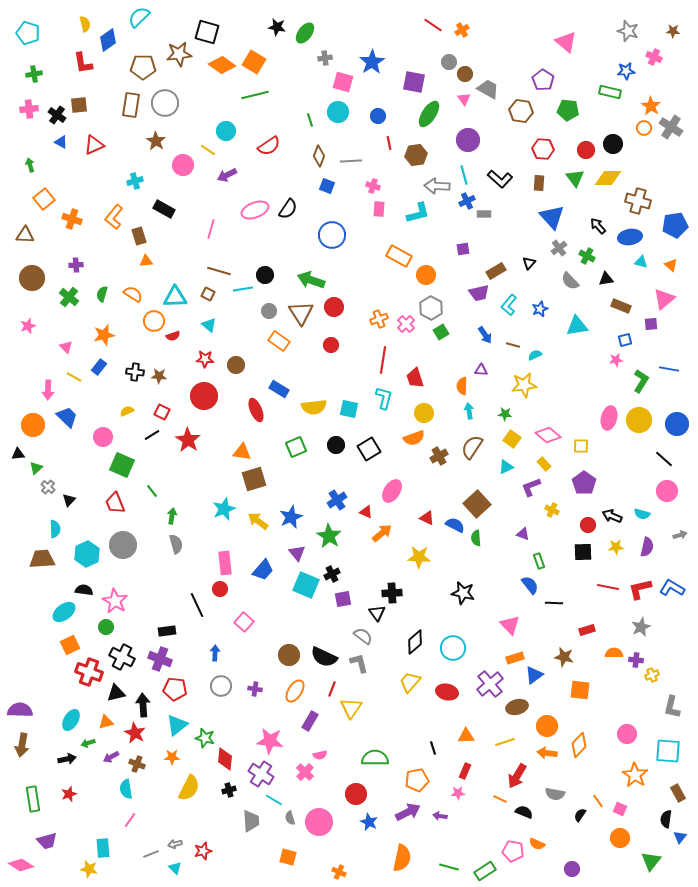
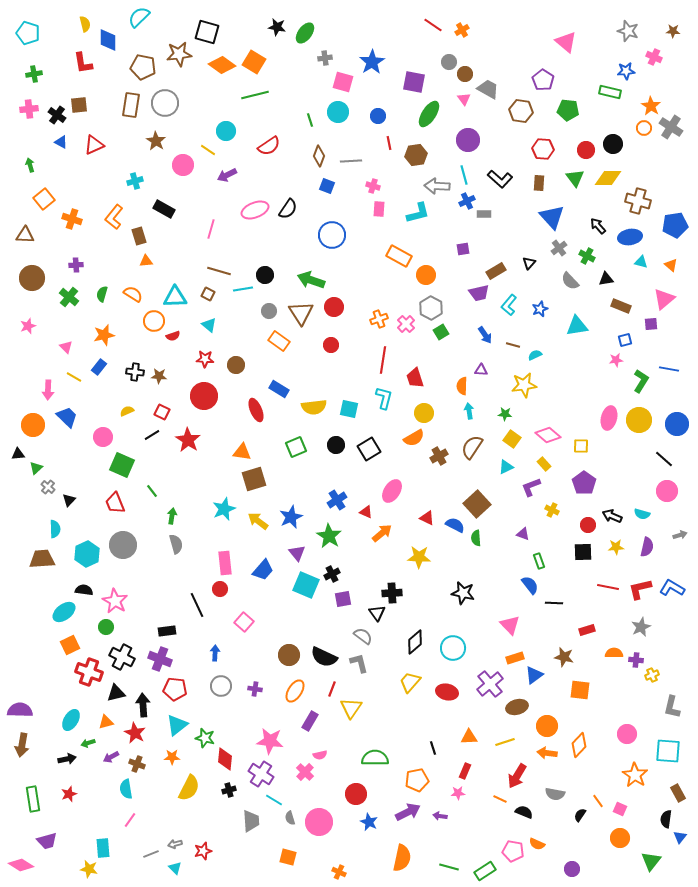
blue diamond at (108, 40): rotated 55 degrees counterclockwise
brown pentagon at (143, 67): rotated 10 degrees clockwise
orange semicircle at (414, 438): rotated 10 degrees counterclockwise
orange triangle at (466, 736): moved 3 px right, 1 px down
